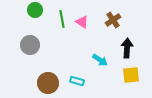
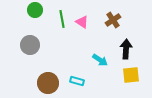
black arrow: moved 1 px left, 1 px down
